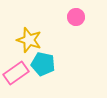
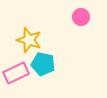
pink circle: moved 5 px right
pink rectangle: rotated 10 degrees clockwise
